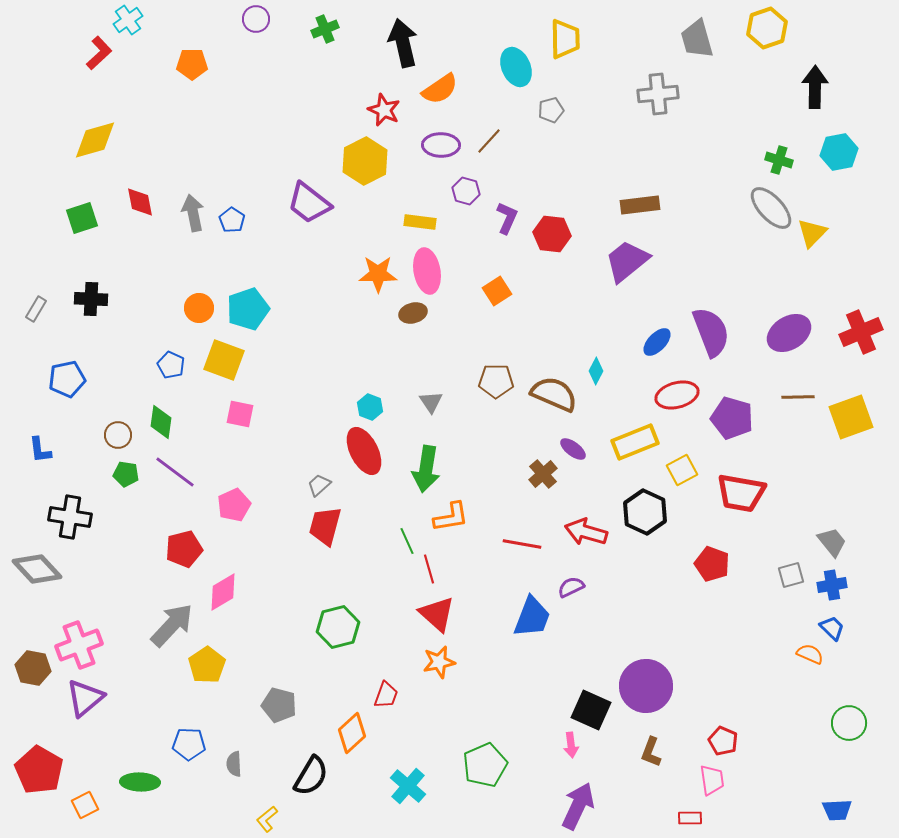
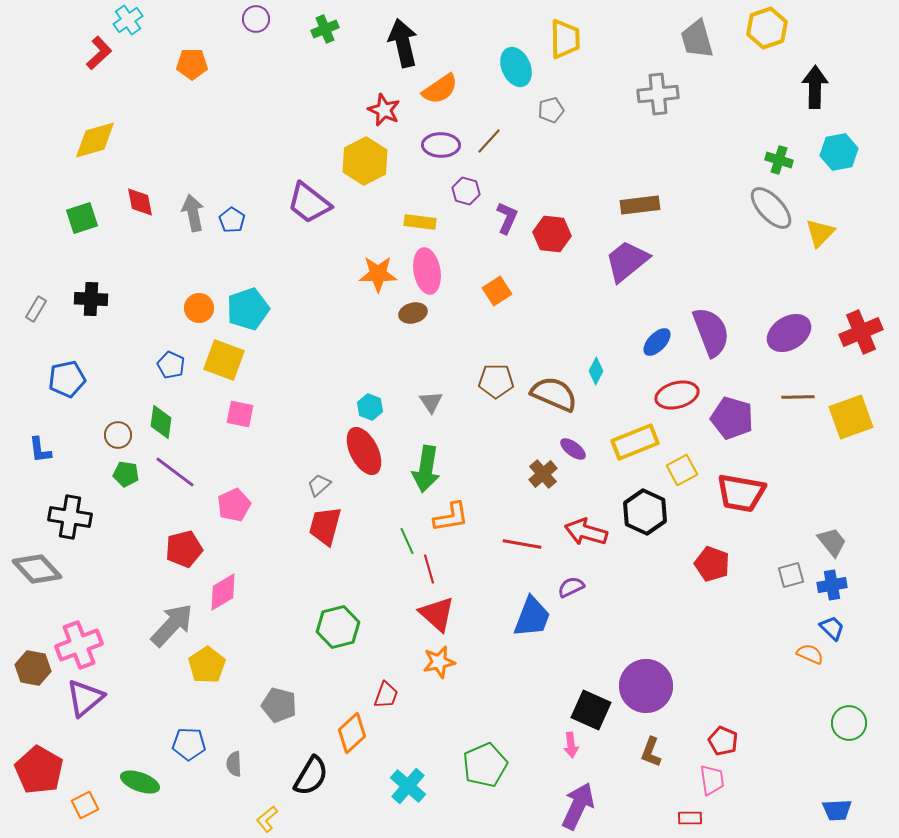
yellow triangle at (812, 233): moved 8 px right
green ellipse at (140, 782): rotated 18 degrees clockwise
